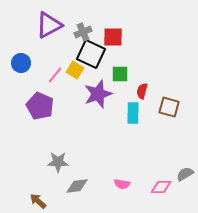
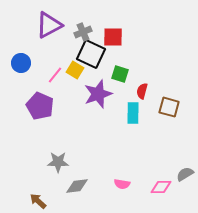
green square: rotated 18 degrees clockwise
